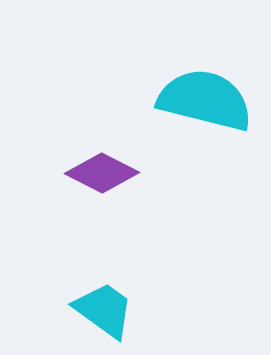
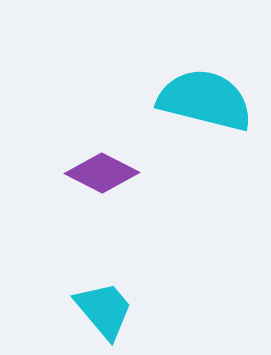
cyan trapezoid: rotated 14 degrees clockwise
